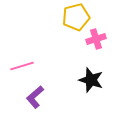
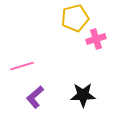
yellow pentagon: moved 1 px left, 1 px down
black star: moved 8 px left, 15 px down; rotated 20 degrees counterclockwise
